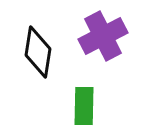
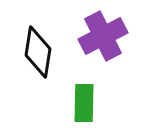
green rectangle: moved 3 px up
